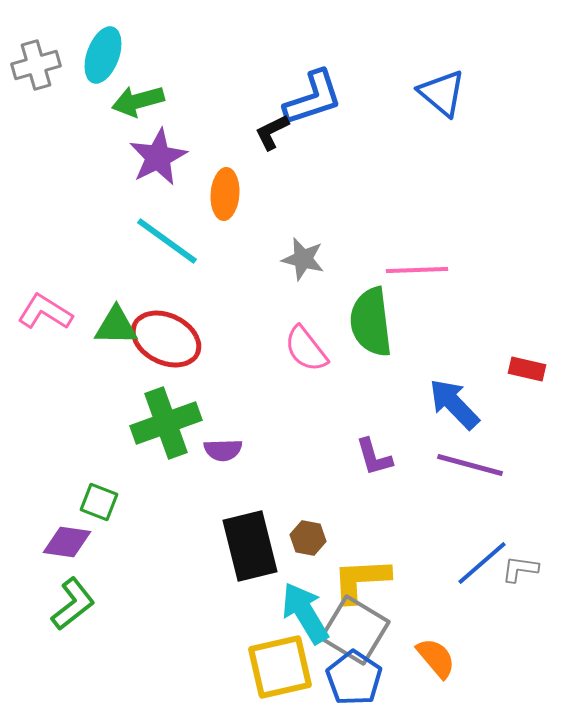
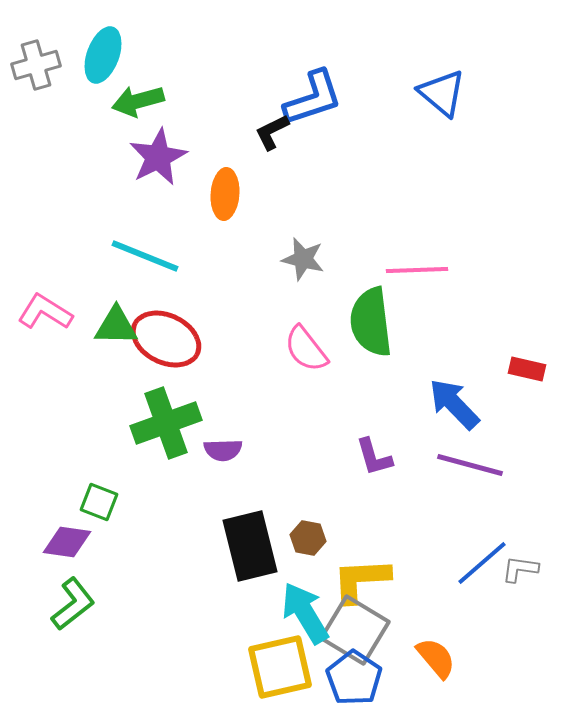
cyan line: moved 22 px left, 15 px down; rotated 14 degrees counterclockwise
